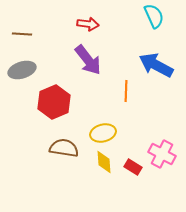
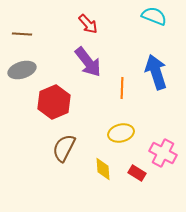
cyan semicircle: rotated 45 degrees counterclockwise
red arrow: rotated 40 degrees clockwise
purple arrow: moved 2 px down
blue arrow: moved 7 px down; rotated 44 degrees clockwise
orange line: moved 4 px left, 3 px up
yellow ellipse: moved 18 px right
brown semicircle: rotated 72 degrees counterclockwise
pink cross: moved 1 px right, 1 px up
yellow diamond: moved 1 px left, 7 px down
red rectangle: moved 4 px right, 6 px down
